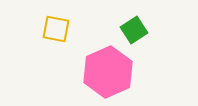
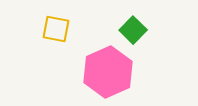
green square: moved 1 px left; rotated 12 degrees counterclockwise
